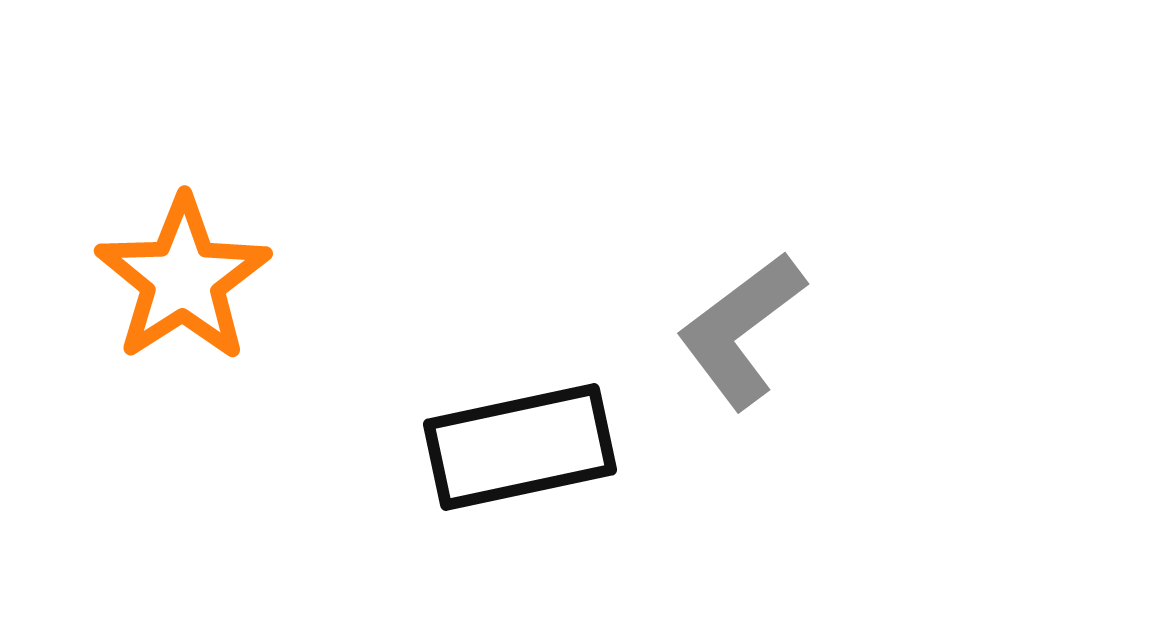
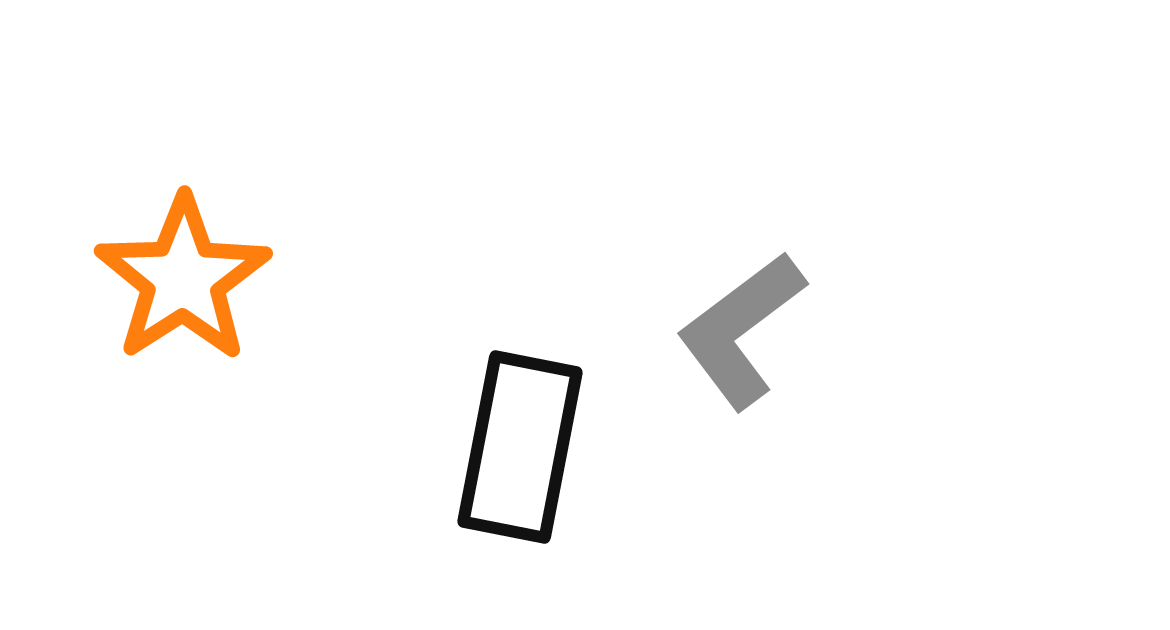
black rectangle: rotated 67 degrees counterclockwise
